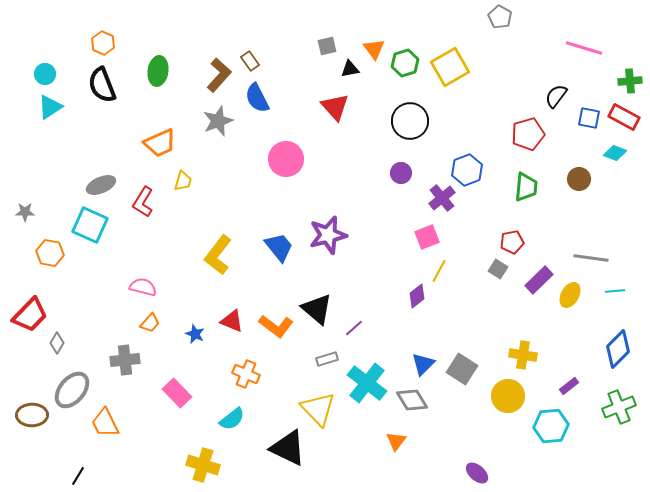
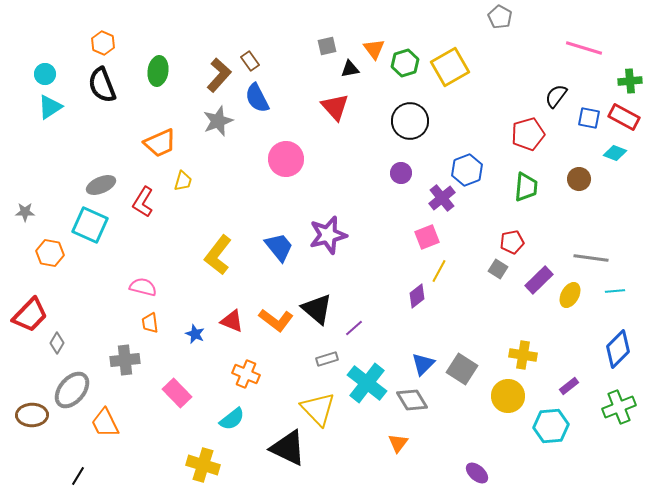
orange trapezoid at (150, 323): rotated 130 degrees clockwise
orange L-shape at (276, 326): moved 6 px up
orange triangle at (396, 441): moved 2 px right, 2 px down
